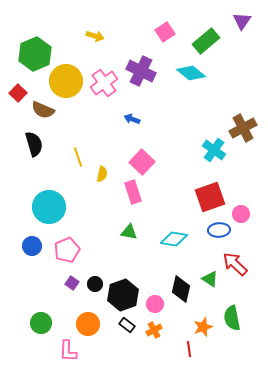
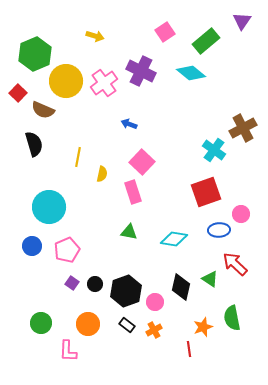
blue arrow at (132, 119): moved 3 px left, 5 px down
yellow line at (78, 157): rotated 30 degrees clockwise
red square at (210, 197): moved 4 px left, 5 px up
black diamond at (181, 289): moved 2 px up
black hexagon at (123, 295): moved 3 px right, 4 px up
pink circle at (155, 304): moved 2 px up
